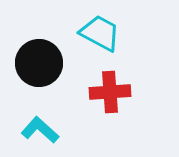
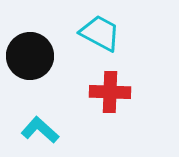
black circle: moved 9 px left, 7 px up
red cross: rotated 6 degrees clockwise
